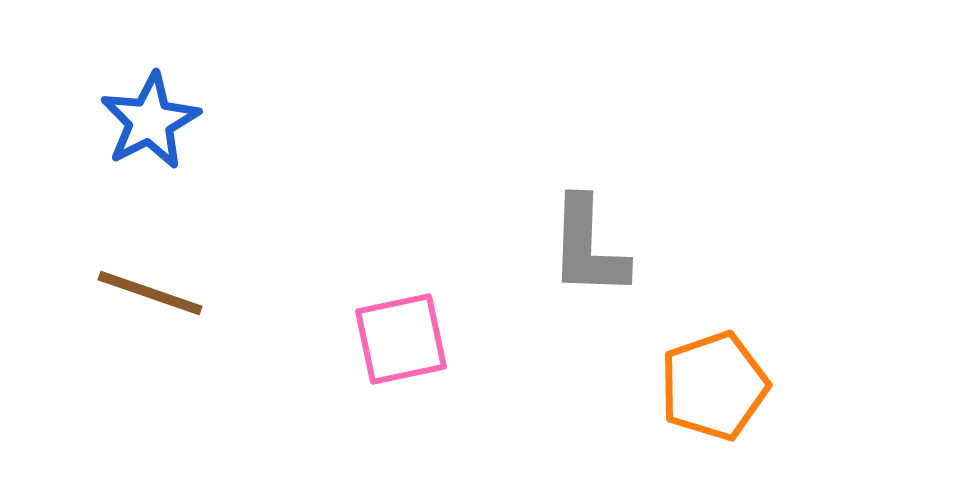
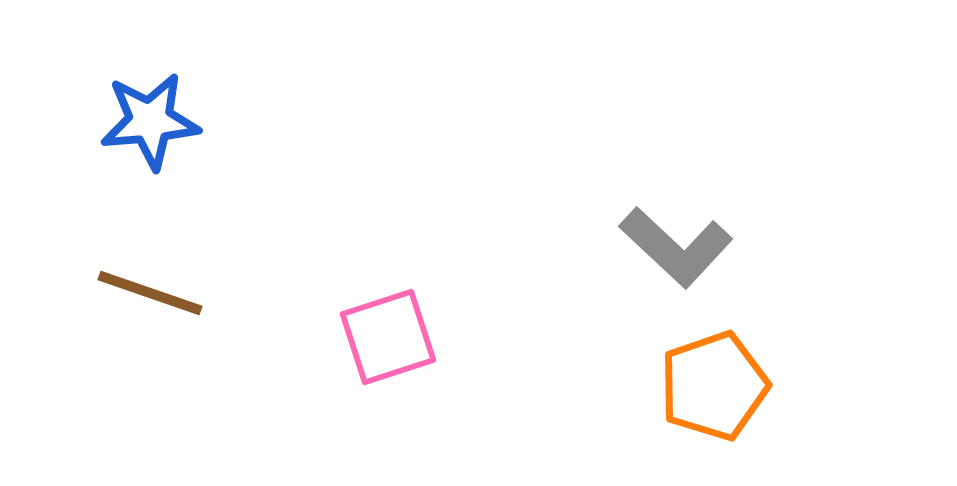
blue star: rotated 22 degrees clockwise
gray L-shape: moved 88 px right; rotated 49 degrees counterclockwise
pink square: moved 13 px left, 2 px up; rotated 6 degrees counterclockwise
